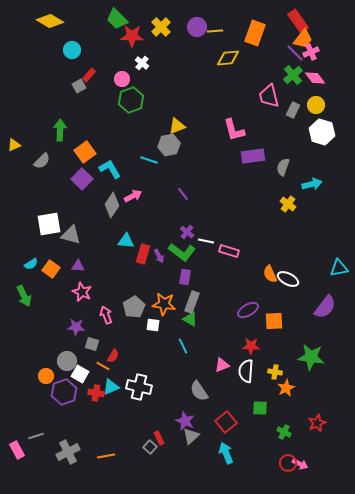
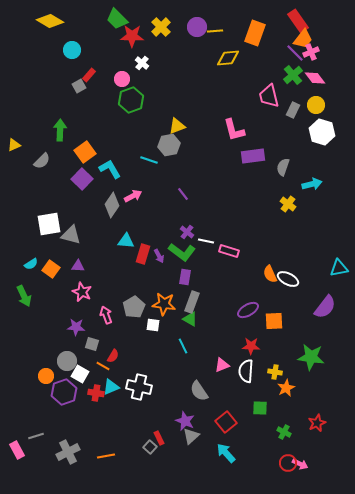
cyan arrow at (226, 453): rotated 20 degrees counterclockwise
